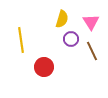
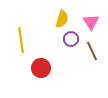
red circle: moved 3 px left, 1 px down
